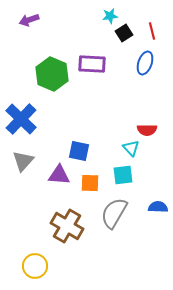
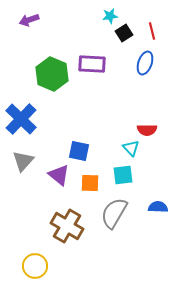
purple triangle: rotated 35 degrees clockwise
